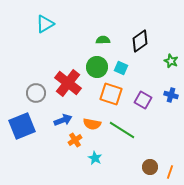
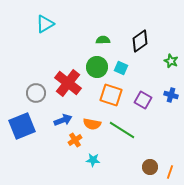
orange square: moved 1 px down
cyan star: moved 2 px left, 2 px down; rotated 24 degrees counterclockwise
